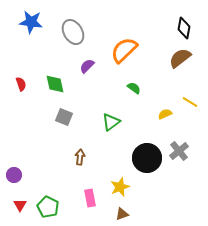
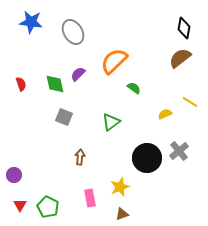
orange semicircle: moved 10 px left, 11 px down
purple semicircle: moved 9 px left, 8 px down
